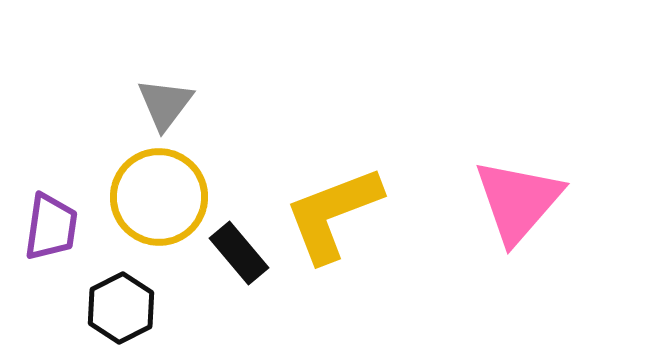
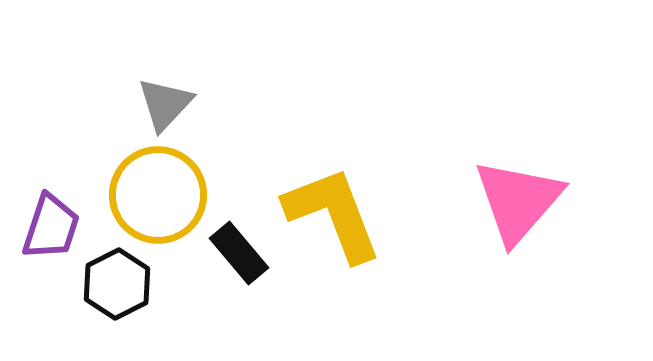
gray triangle: rotated 6 degrees clockwise
yellow circle: moved 1 px left, 2 px up
yellow L-shape: rotated 90 degrees clockwise
purple trapezoid: rotated 10 degrees clockwise
black hexagon: moved 4 px left, 24 px up
